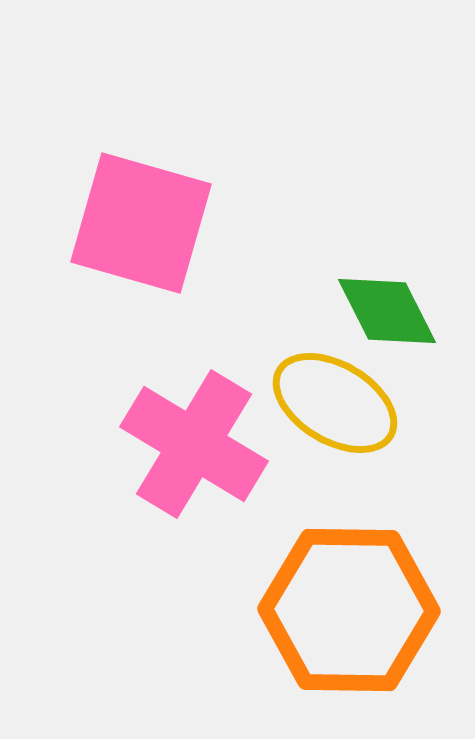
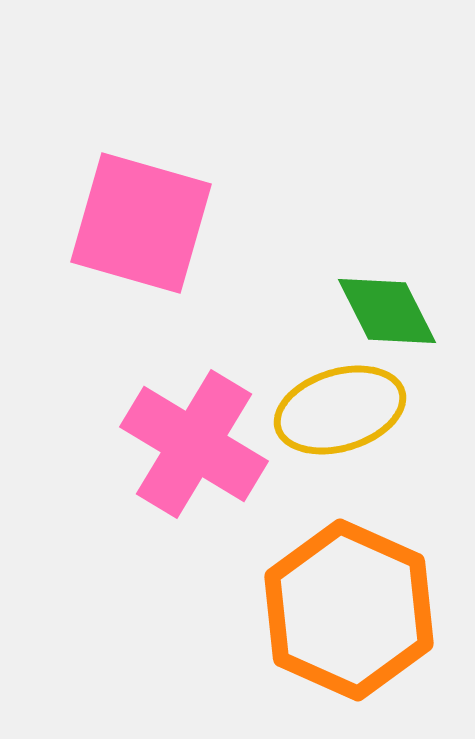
yellow ellipse: moved 5 px right, 7 px down; rotated 48 degrees counterclockwise
orange hexagon: rotated 23 degrees clockwise
